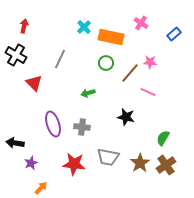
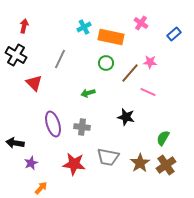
cyan cross: rotated 16 degrees clockwise
